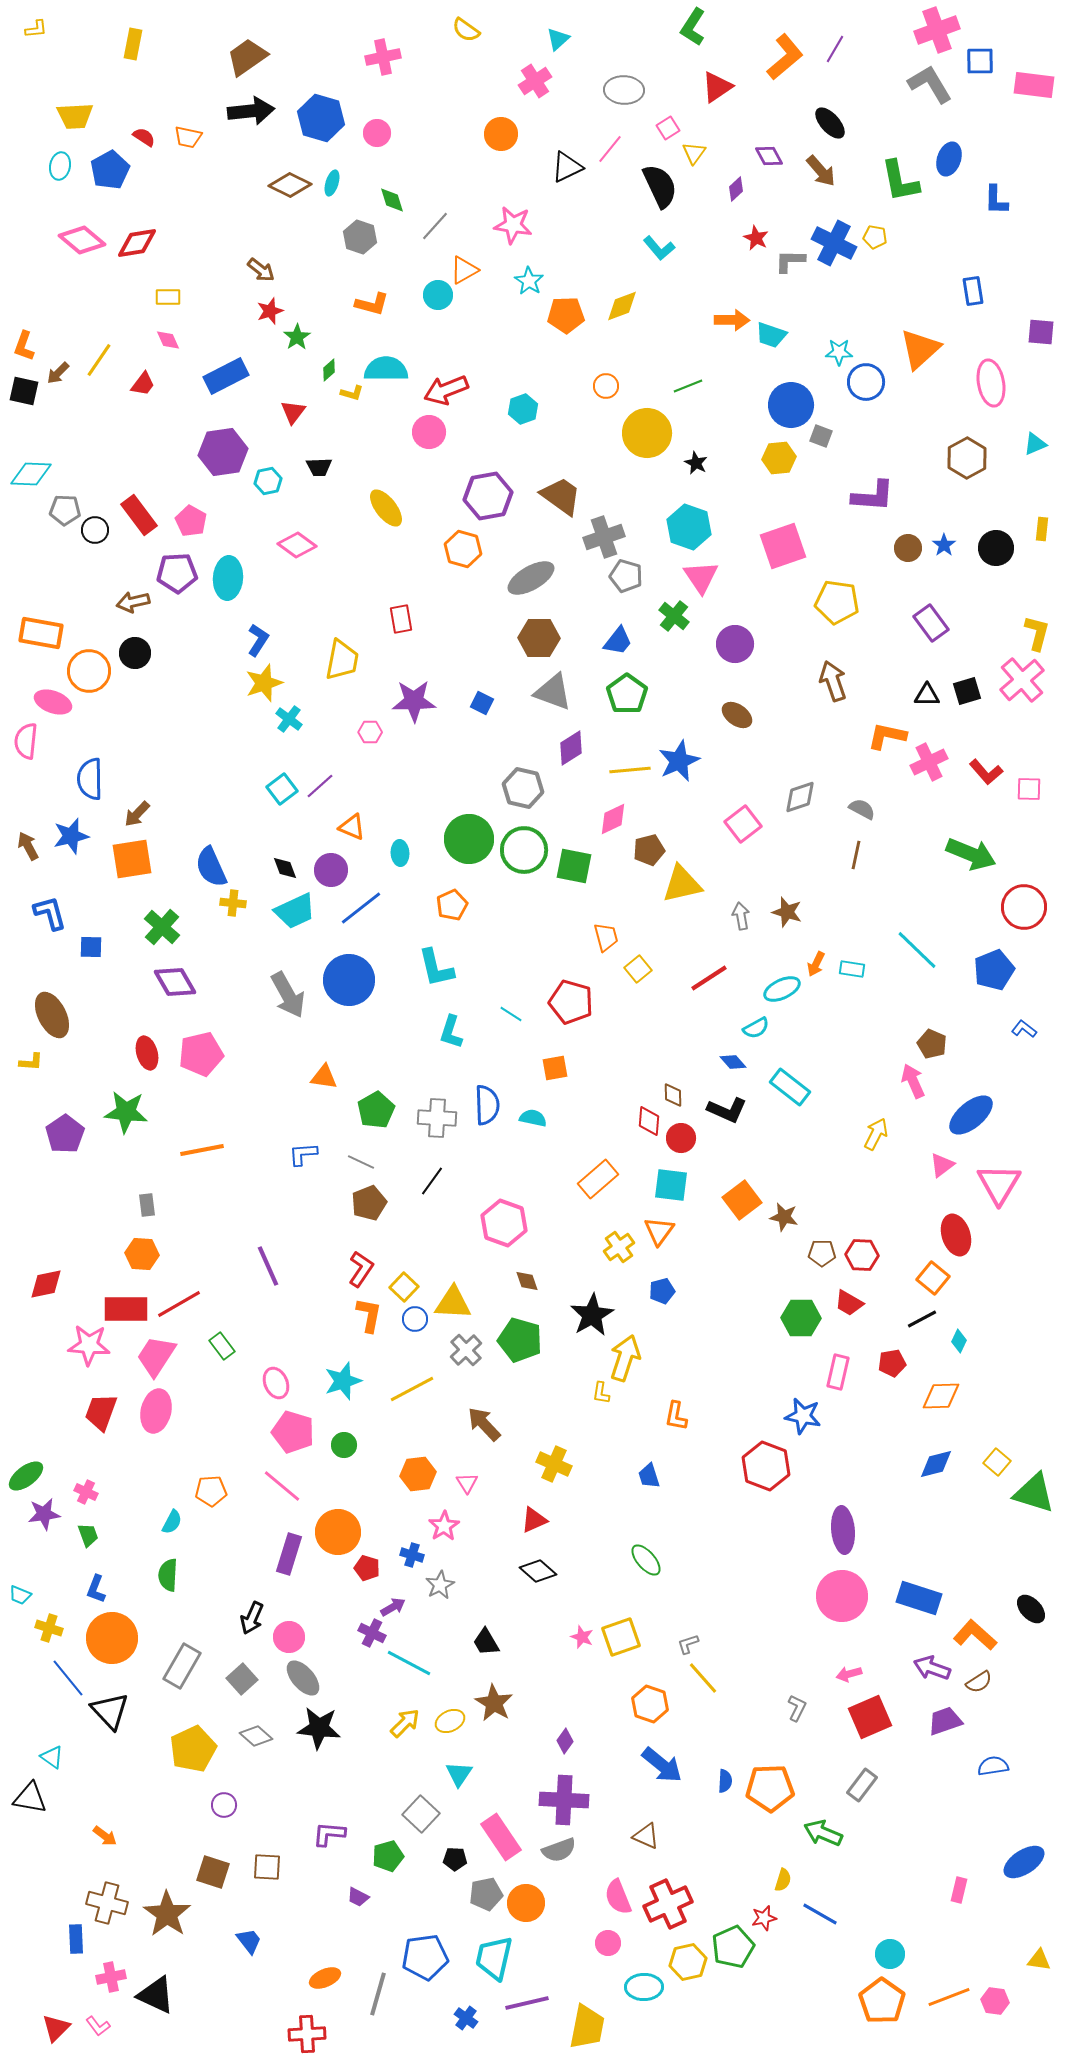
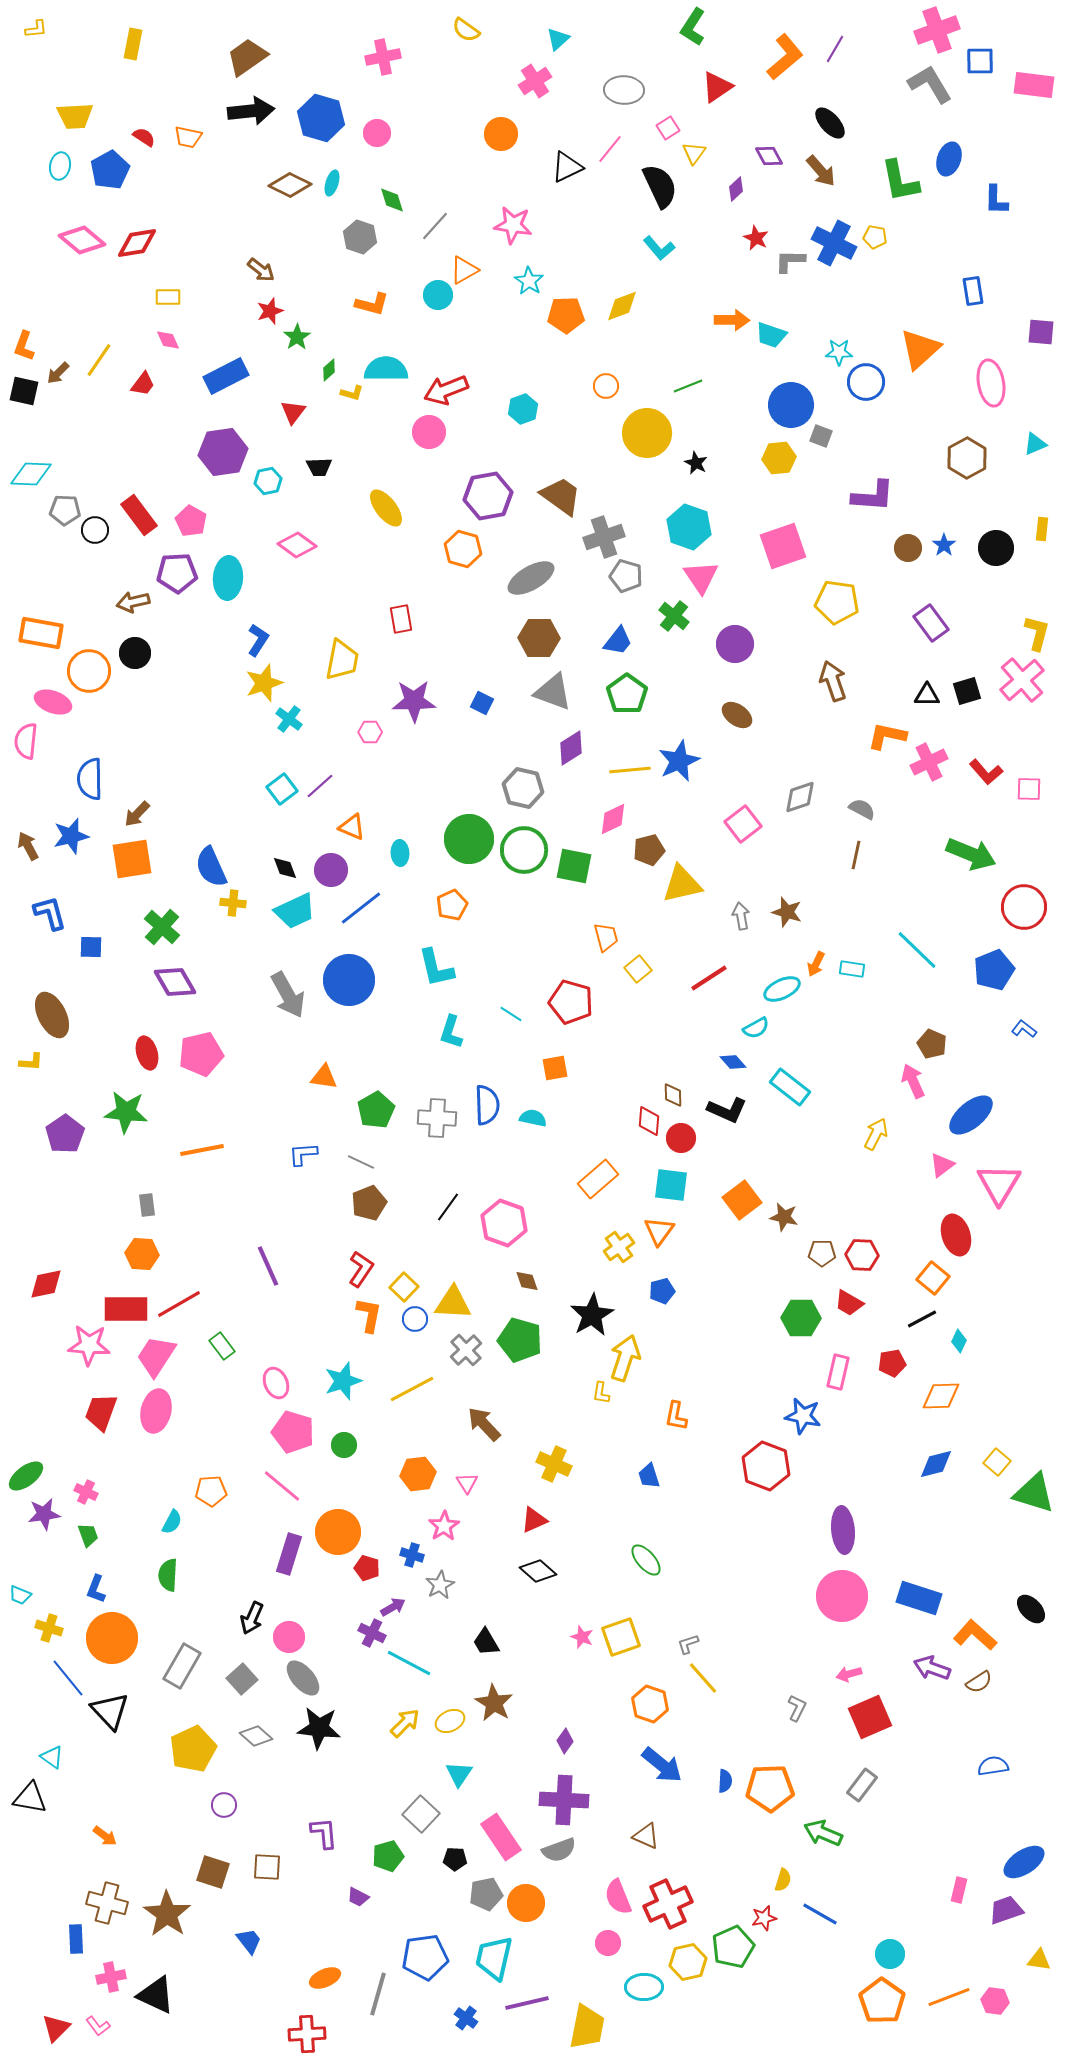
black line at (432, 1181): moved 16 px right, 26 px down
purple trapezoid at (945, 1721): moved 61 px right, 189 px down
purple L-shape at (329, 1834): moved 5 px left, 1 px up; rotated 80 degrees clockwise
